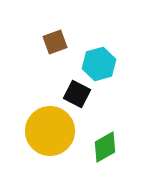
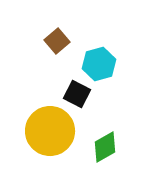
brown square: moved 2 px right, 1 px up; rotated 20 degrees counterclockwise
